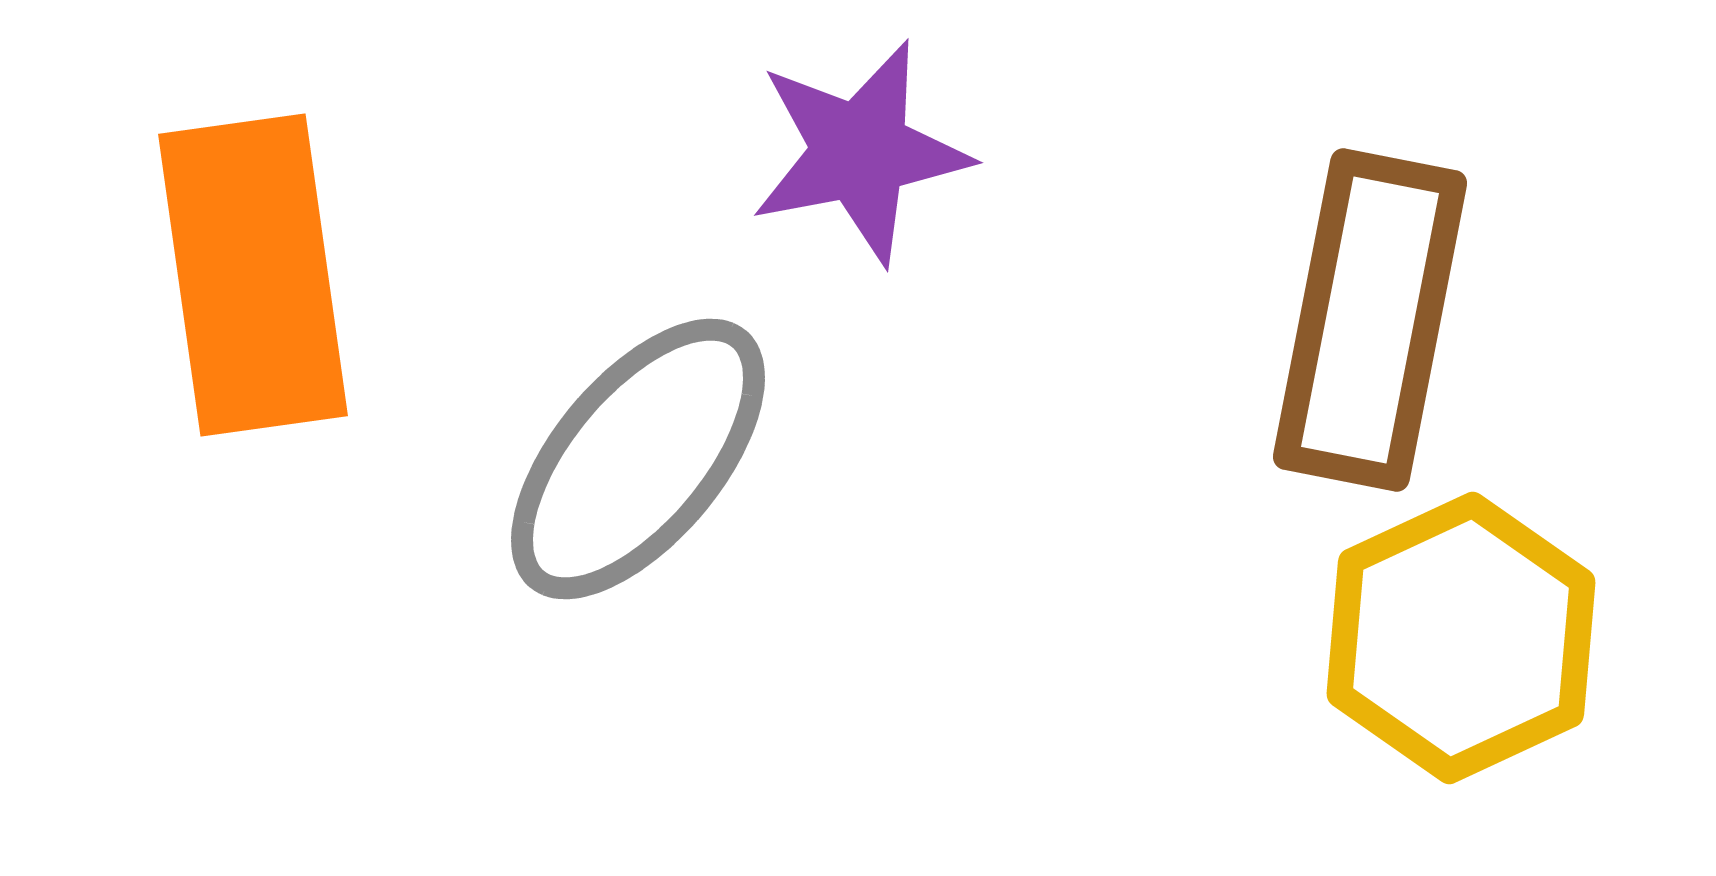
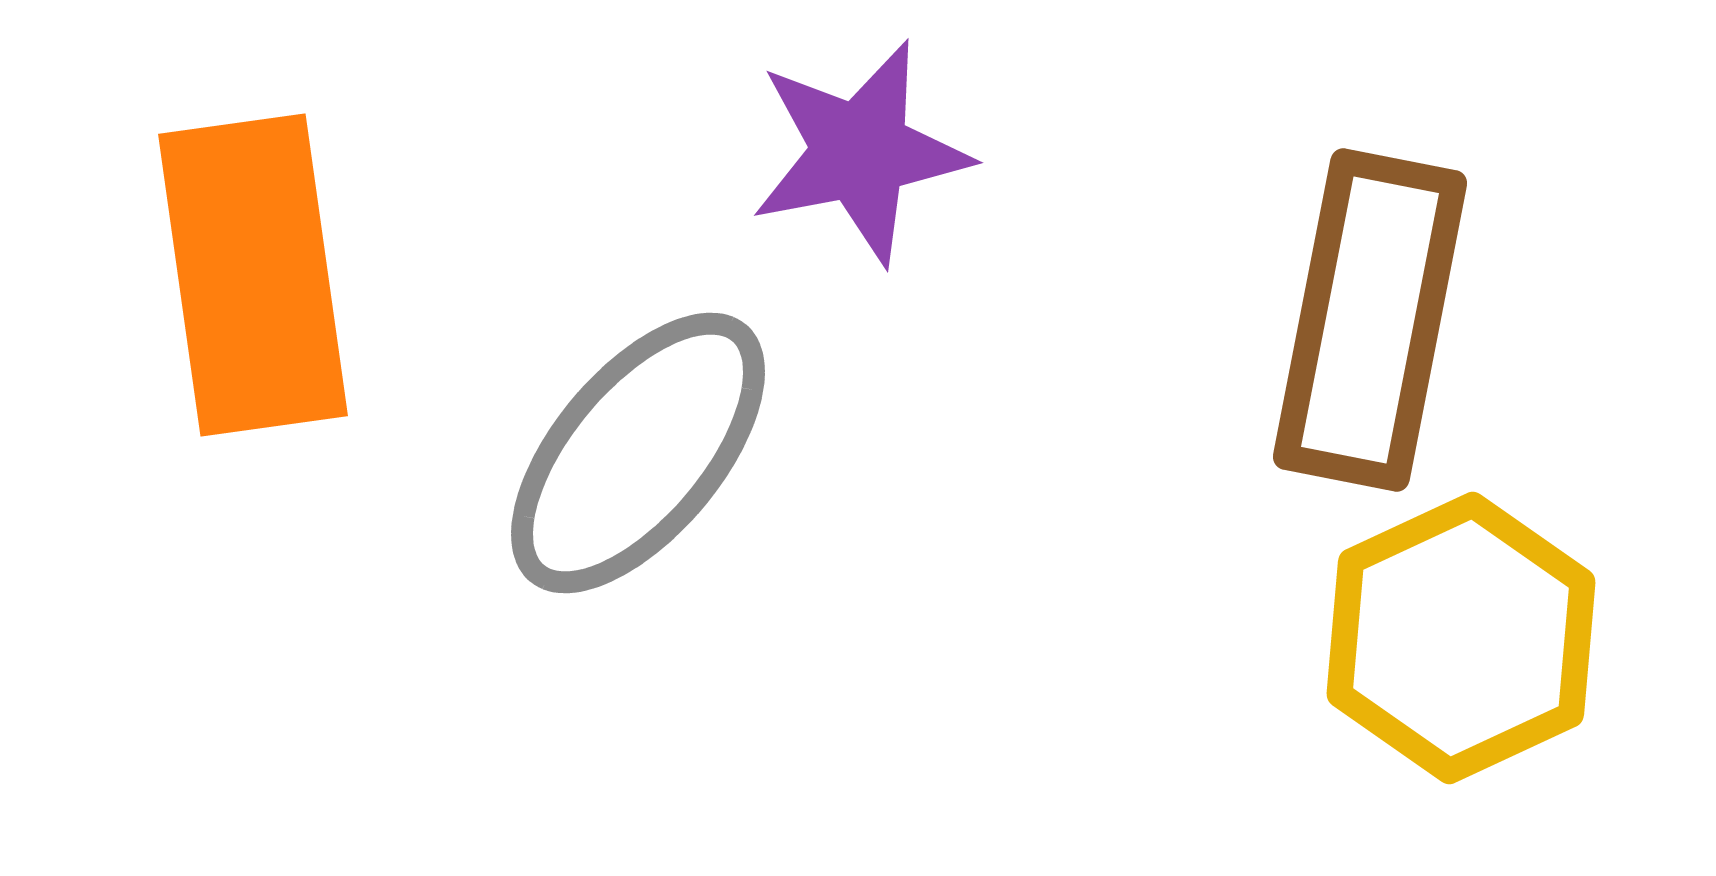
gray ellipse: moved 6 px up
